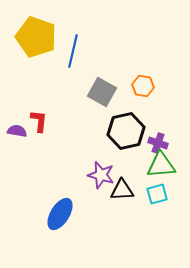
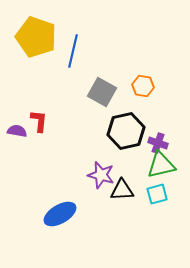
green triangle: rotated 8 degrees counterclockwise
blue ellipse: rotated 28 degrees clockwise
